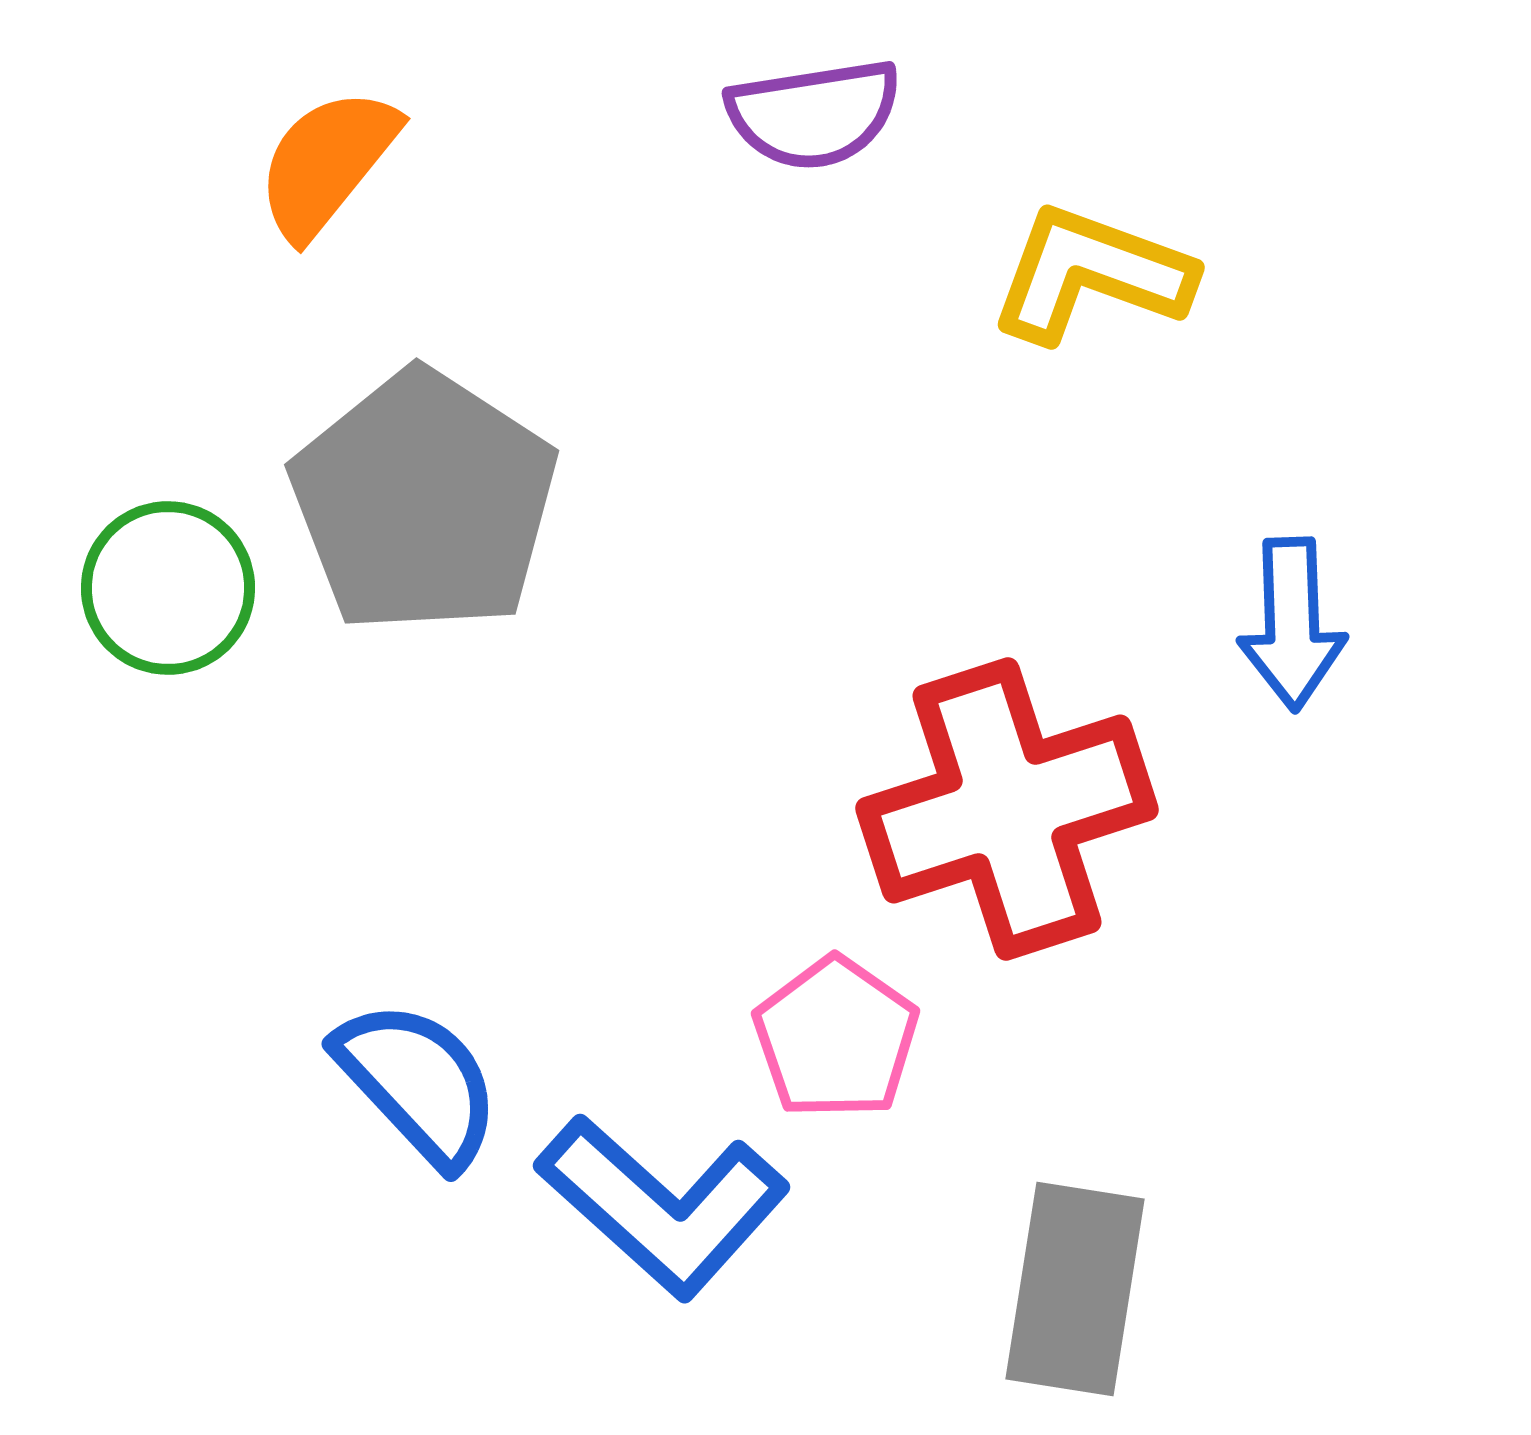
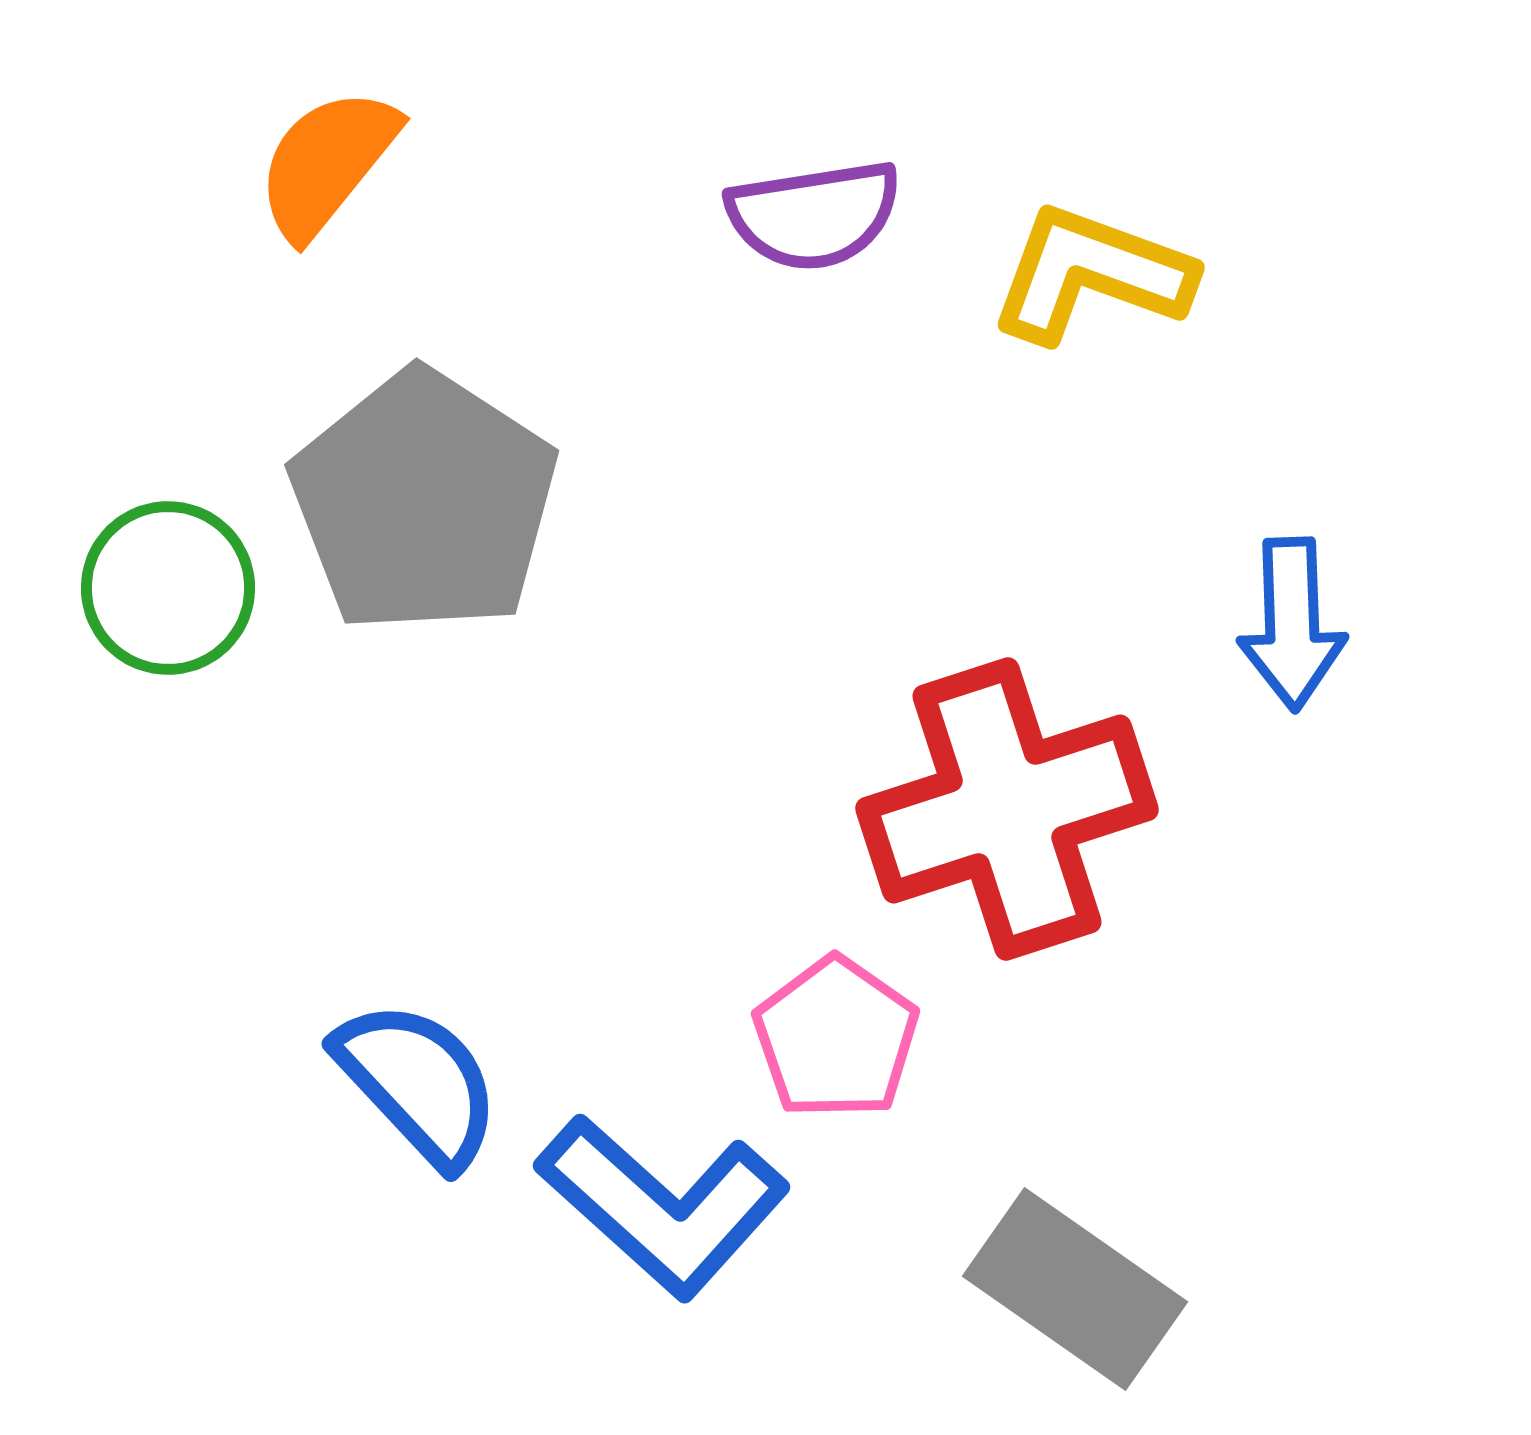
purple semicircle: moved 101 px down
gray rectangle: rotated 64 degrees counterclockwise
